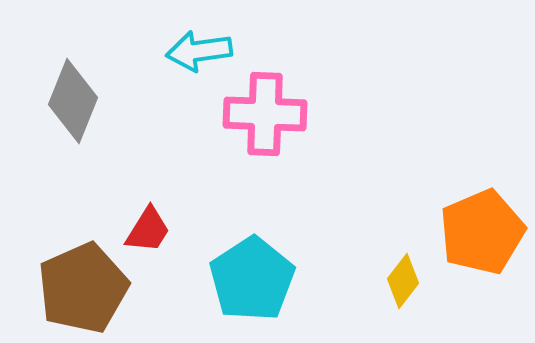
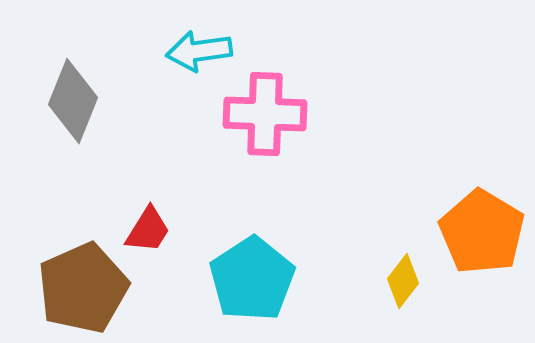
orange pentagon: rotated 18 degrees counterclockwise
